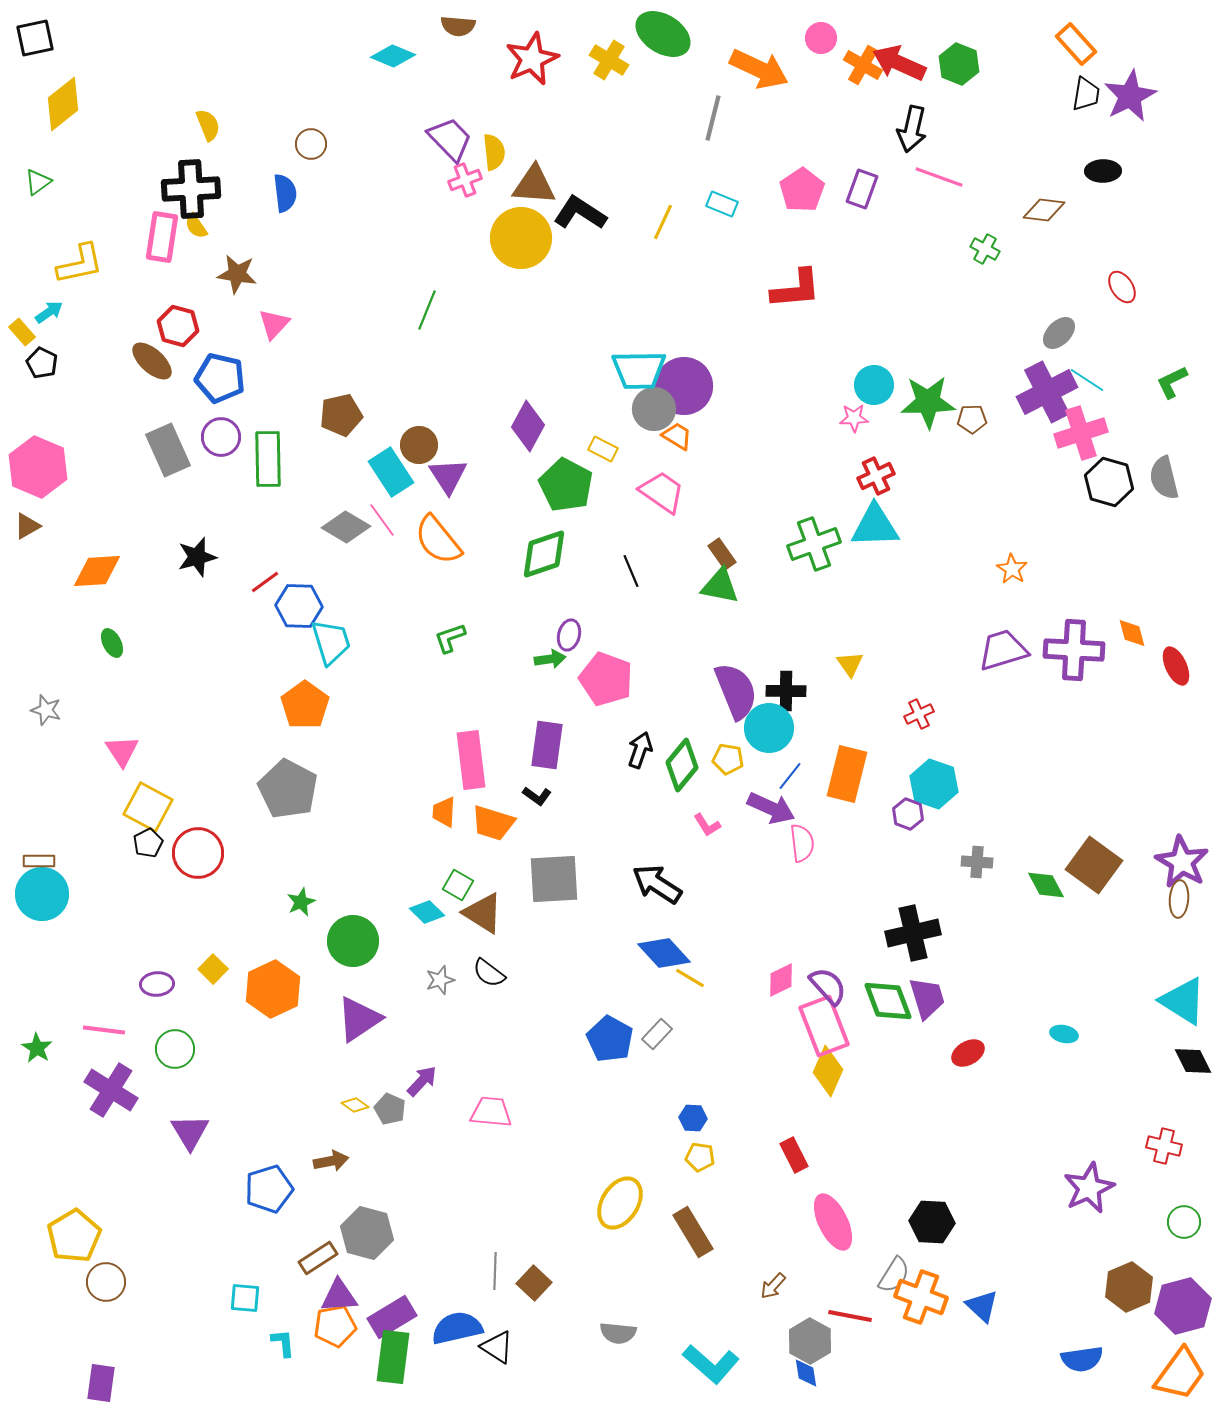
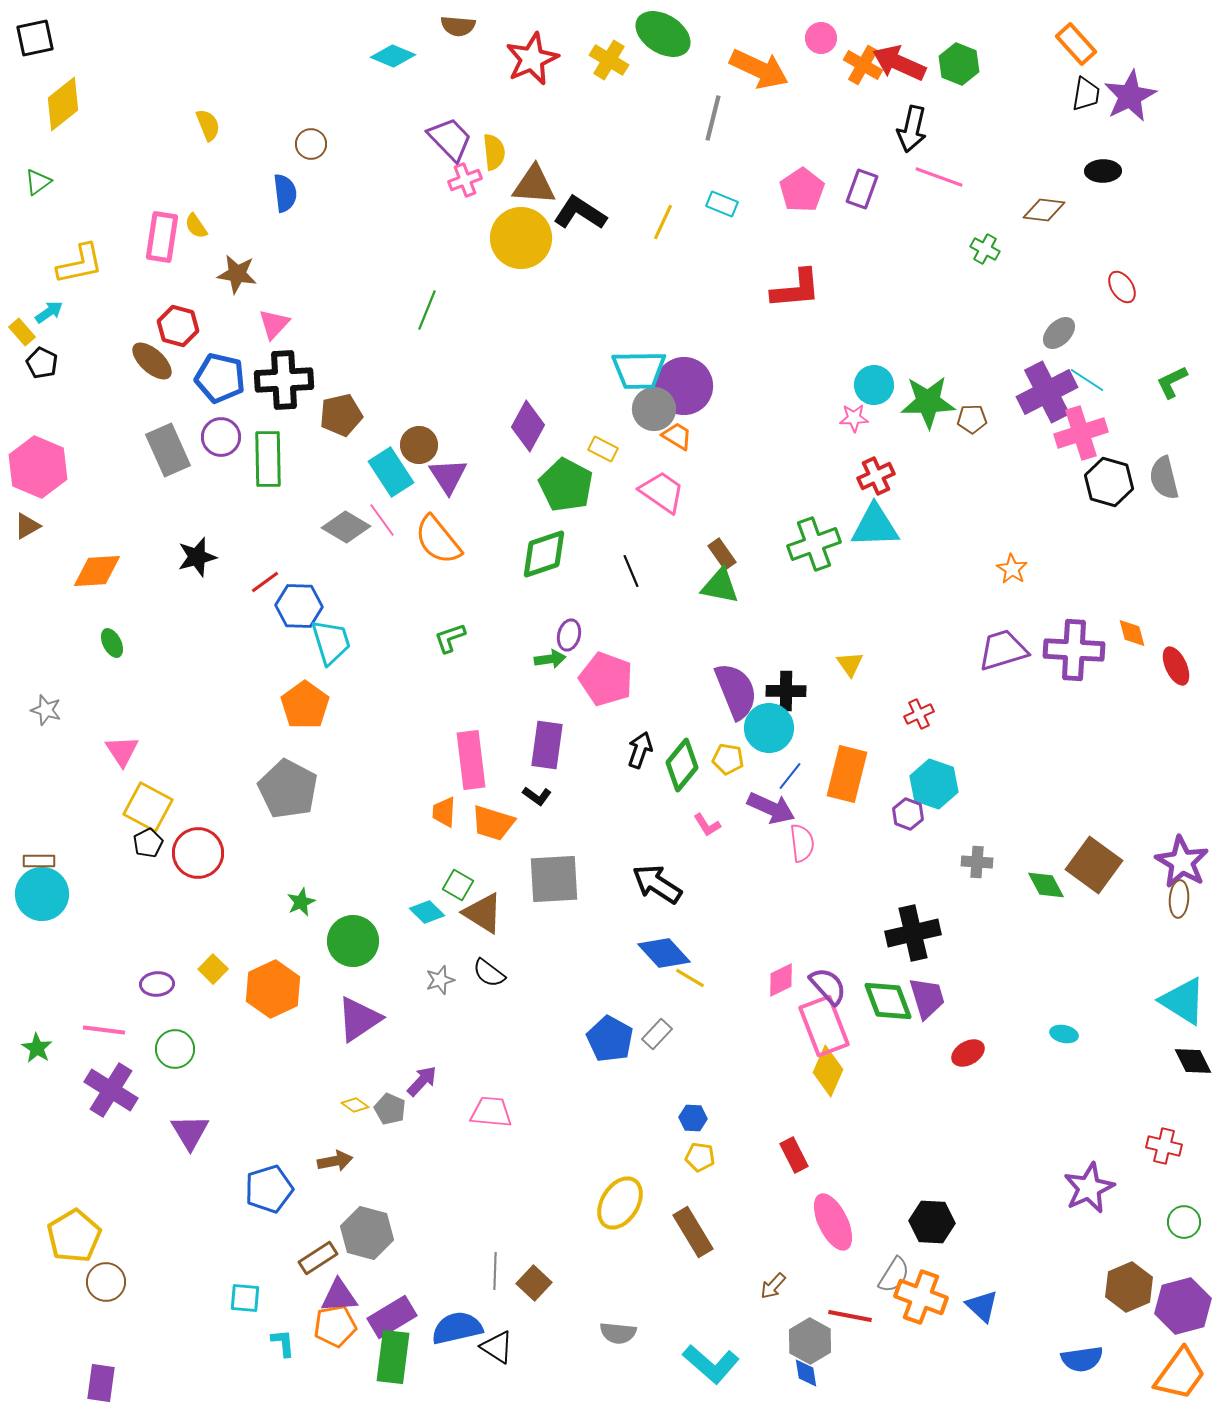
black cross at (191, 189): moved 93 px right, 191 px down
brown arrow at (331, 1161): moved 4 px right
